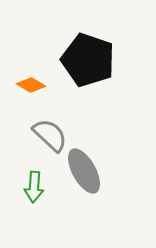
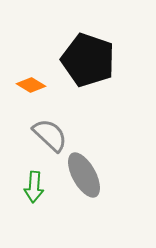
gray ellipse: moved 4 px down
